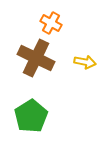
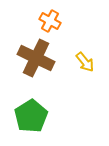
orange cross: moved 1 px left, 2 px up
yellow arrow: rotated 40 degrees clockwise
